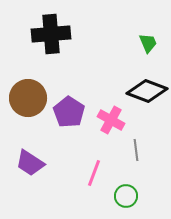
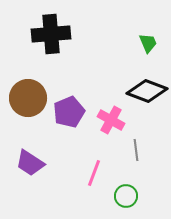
purple pentagon: rotated 16 degrees clockwise
